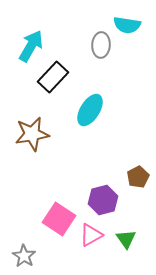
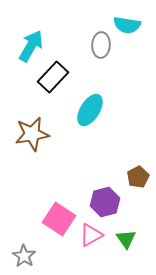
purple hexagon: moved 2 px right, 2 px down
